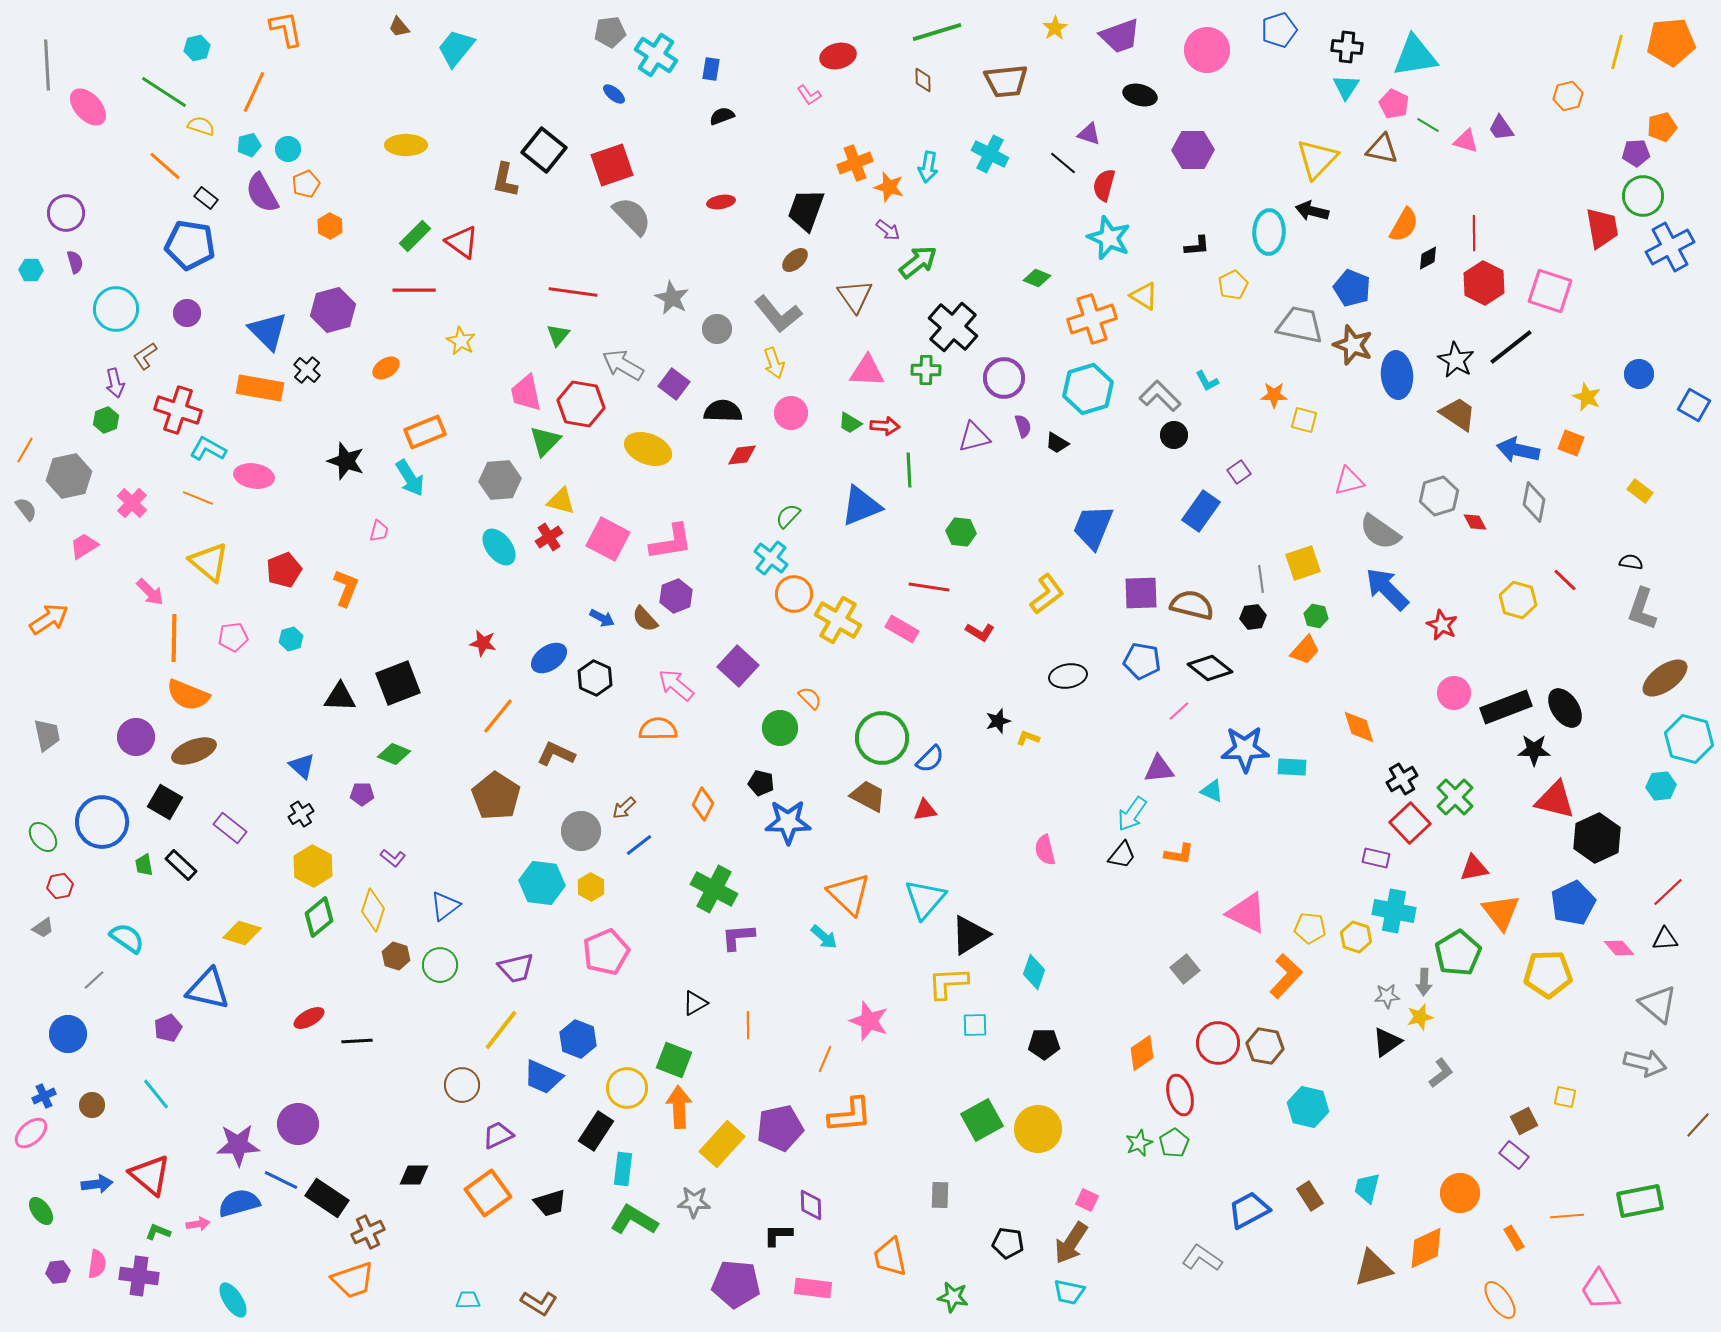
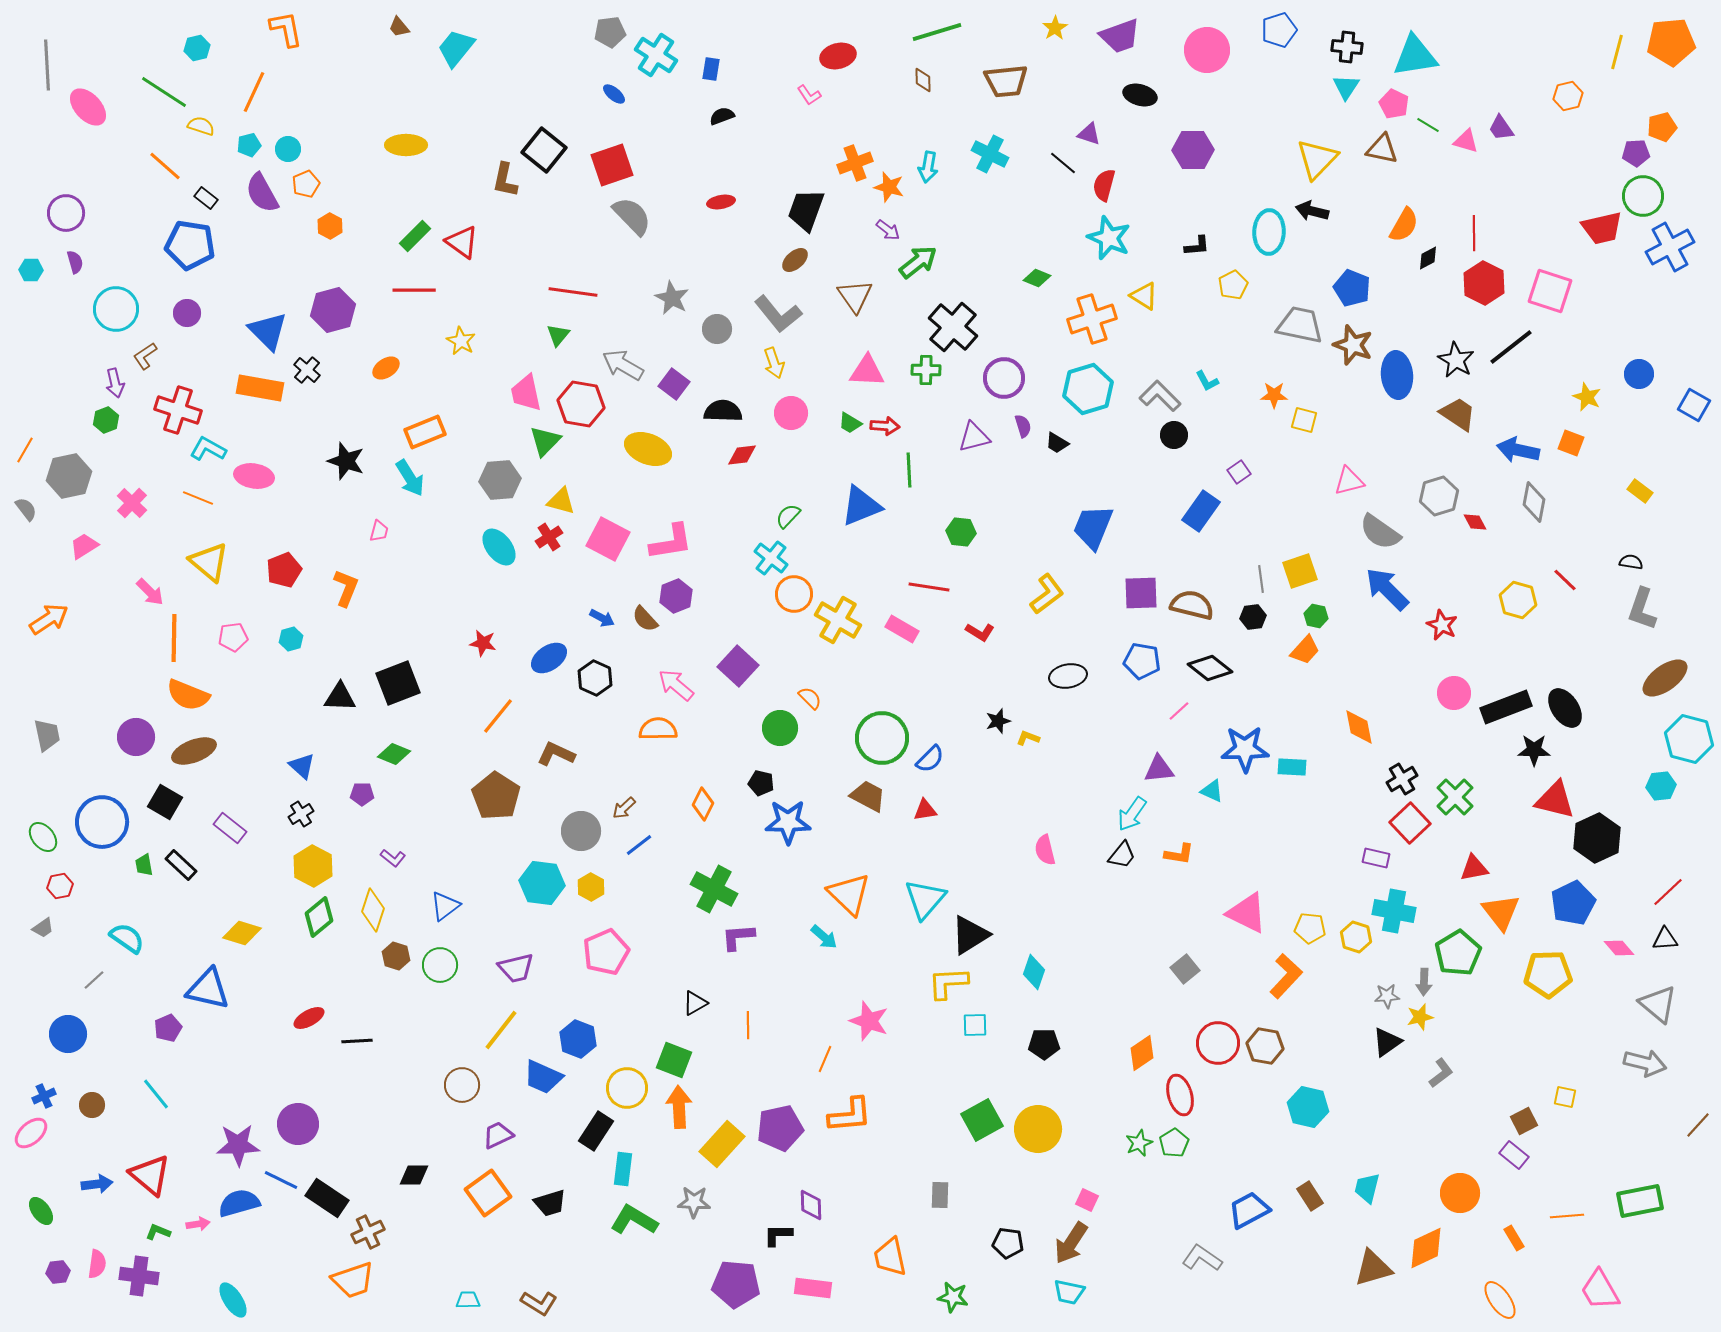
red trapezoid at (1602, 228): rotated 87 degrees clockwise
yellow square at (1303, 563): moved 3 px left, 8 px down
orange diamond at (1359, 727): rotated 6 degrees clockwise
